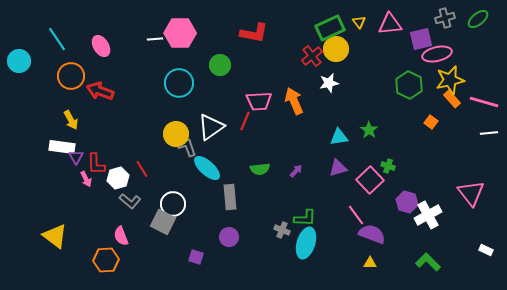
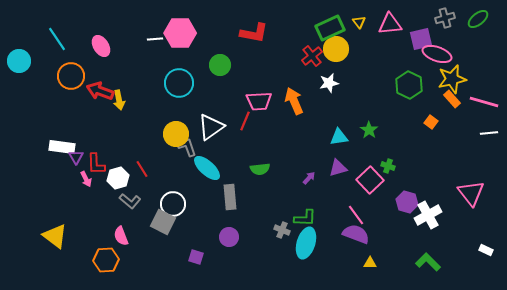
pink ellipse at (437, 54): rotated 32 degrees clockwise
yellow star at (450, 80): moved 2 px right, 1 px up
yellow arrow at (71, 120): moved 48 px right, 20 px up; rotated 18 degrees clockwise
purple arrow at (296, 171): moved 13 px right, 7 px down
purple semicircle at (372, 234): moved 16 px left
